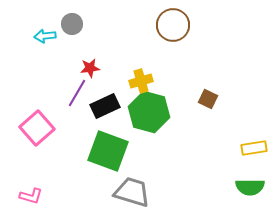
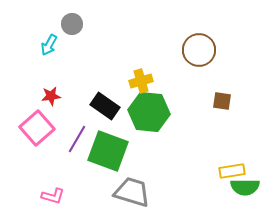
brown circle: moved 26 px right, 25 px down
cyan arrow: moved 4 px right, 9 px down; rotated 55 degrees counterclockwise
red star: moved 39 px left, 28 px down
purple line: moved 46 px down
brown square: moved 14 px right, 2 px down; rotated 18 degrees counterclockwise
black rectangle: rotated 60 degrees clockwise
green hexagon: rotated 9 degrees counterclockwise
yellow rectangle: moved 22 px left, 23 px down
green semicircle: moved 5 px left
pink L-shape: moved 22 px right
